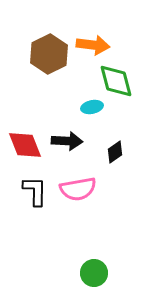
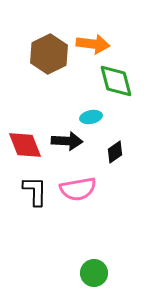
orange arrow: moved 1 px up
cyan ellipse: moved 1 px left, 10 px down
